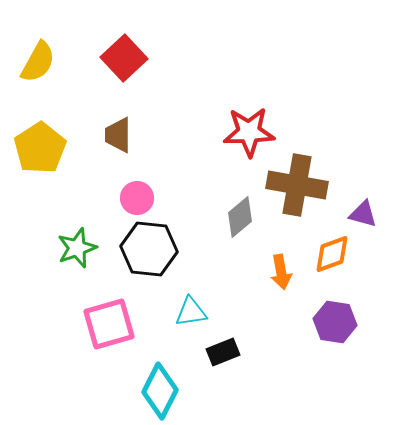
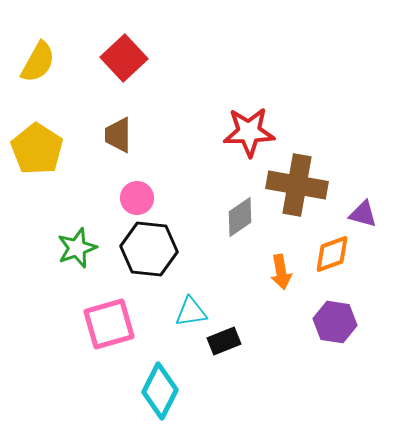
yellow pentagon: moved 3 px left, 1 px down; rotated 6 degrees counterclockwise
gray diamond: rotated 6 degrees clockwise
black rectangle: moved 1 px right, 11 px up
